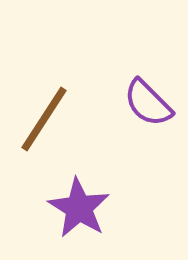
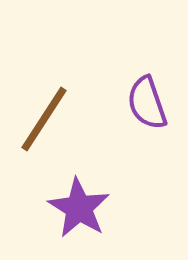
purple semicircle: moved 1 px left; rotated 26 degrees clockwise
